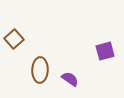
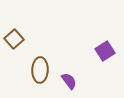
purple square: rotated 18 degrees counterclockwise
purple semicircle: moved 1 px left, 2 px down; rotated 18 degrees clockwise
